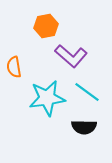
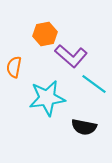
orange hexagon: moved 1 px left, 8 px down
orange semicircle: rotated 20 degrees clockwise
cyan line: moved 7 px right, 8 px up
black semicircle: rotated 10 degrees clockwise
